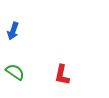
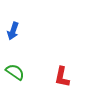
red L-shape: moved 2 px down
